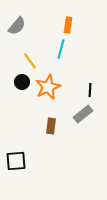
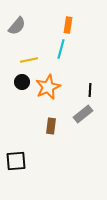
yellow line: moved 1 px left, 1 px up; rotated 66 degrees counterclockwise
